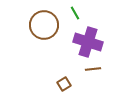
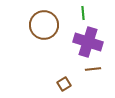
green line: moved 8 px right; rotated 24 degrees clockwise
